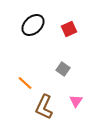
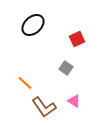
red square: moved 8 px right, 10 px down
gray square: moved 3 px right, 1 px up
pink triangle: moved 2 px left; rotated 32 degrees counterclockwise
brown L-shape: rotated 60 degrees counterclockwise
